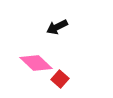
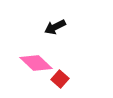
black arrow: moved 2 px left
